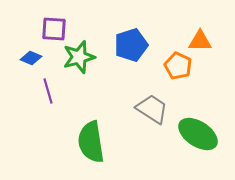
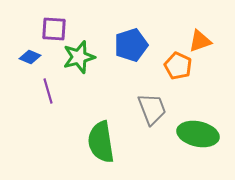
orange triangle: rotated 20 degrees counterclockwise
blue diamond: moved 1 px left, 1 px up
gray trapezoid: rotated 36 degrees clockwise
green ellipse: rotated 21 degrees counterclockwise
green semicircle: moved 10 px right
